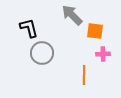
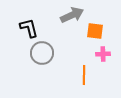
gray arrow: rotated 110 degrees clockwise
